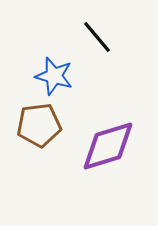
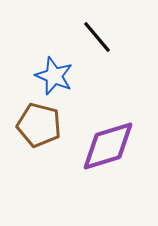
blue star: rotated 6 degrees clockwise
brown pentagon: rotated 21 degrees clockwise
